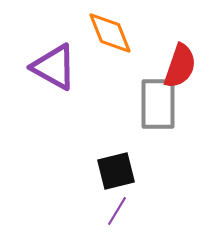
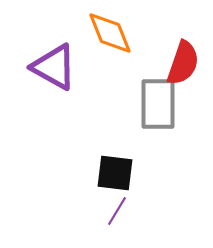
red semicircle: moved 3 px right, 3 px up
black square: moved 1 px left, 2 px down; rotated 21 degrees clockwise
